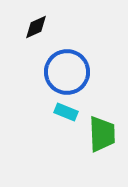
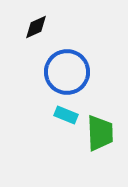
cyan rectangle: moved 3 px down
green trapezoid: moved 2 px left, 1 px up
